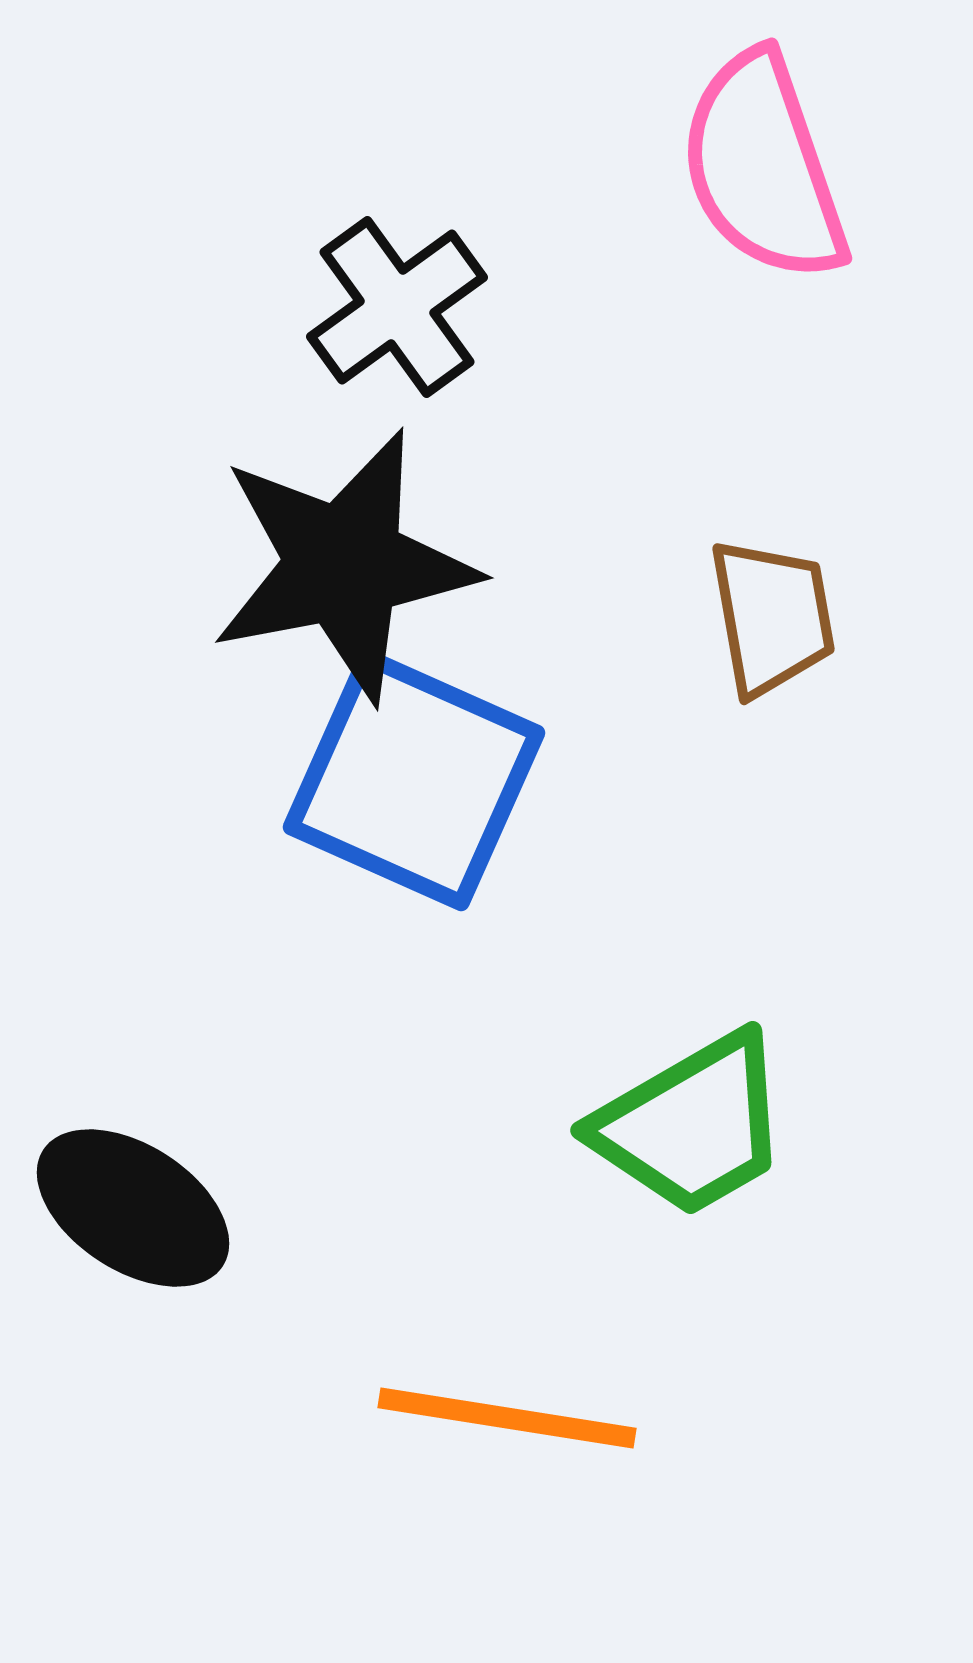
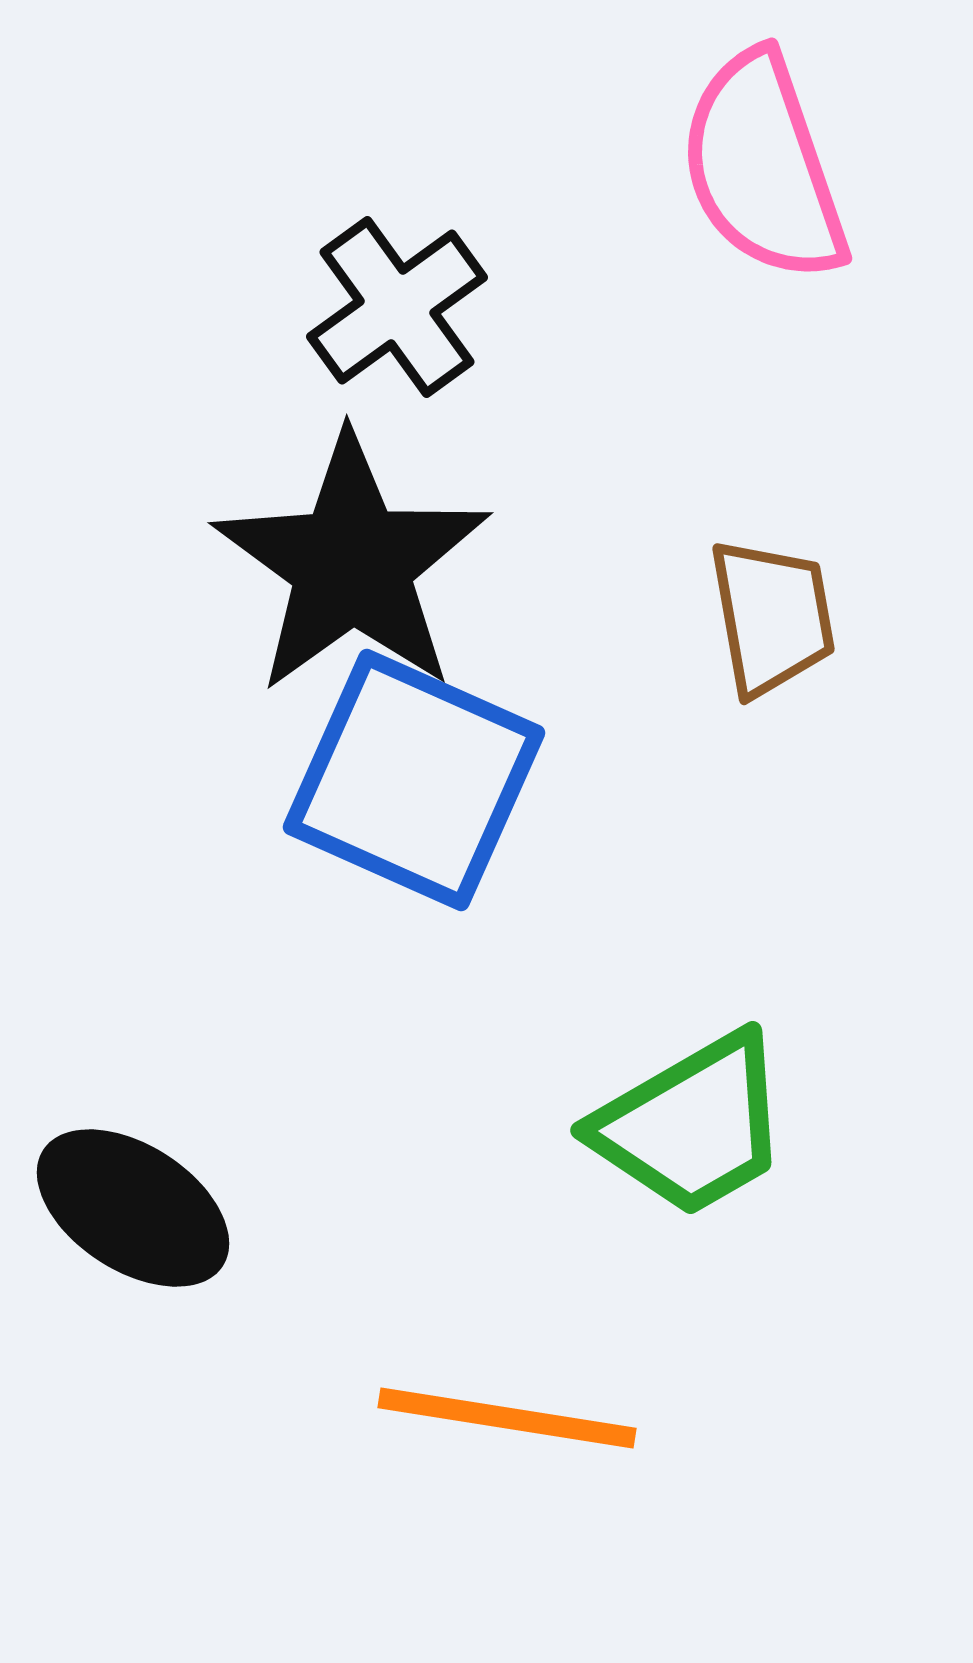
black star: moved 8 px right, 1 px up; rotated 25 degrees counterclockwise
